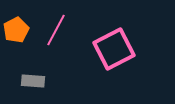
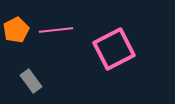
pink line: rotated 56 degrees clockwise
gray rectangle: moved 2 px left; rotated 50 degrees clockwise
